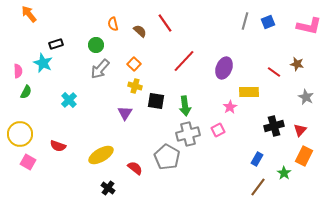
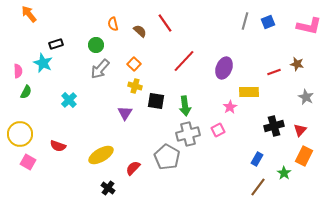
red line at (274, 72): rotated 56 degrees counterclockwise
red semicircle at (135, 168): moved 2 px left; rotated 84 degrees counterclockwise
